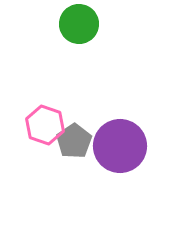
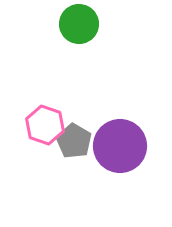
gray pentagon: rotated 8 degrees counterclockwise
